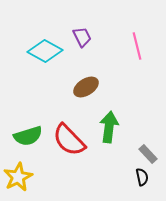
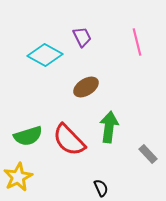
pink line: moved 4 px up
cyan diamond: moved 4 px down
black semicircle: moved 41 px left, 11 px down; rotated 12 degrees counterclockwise
